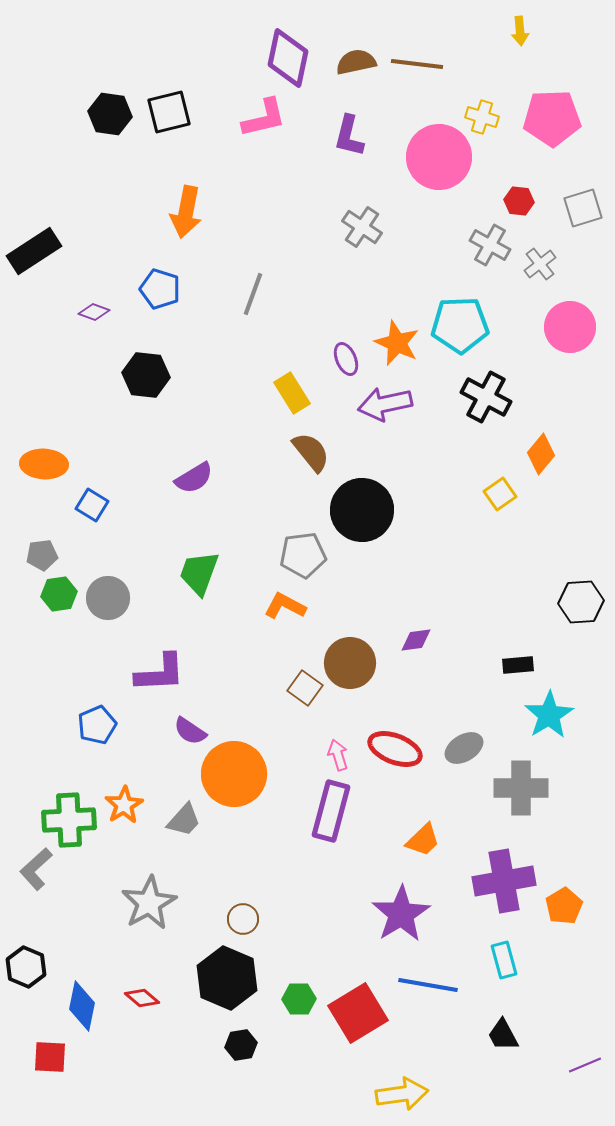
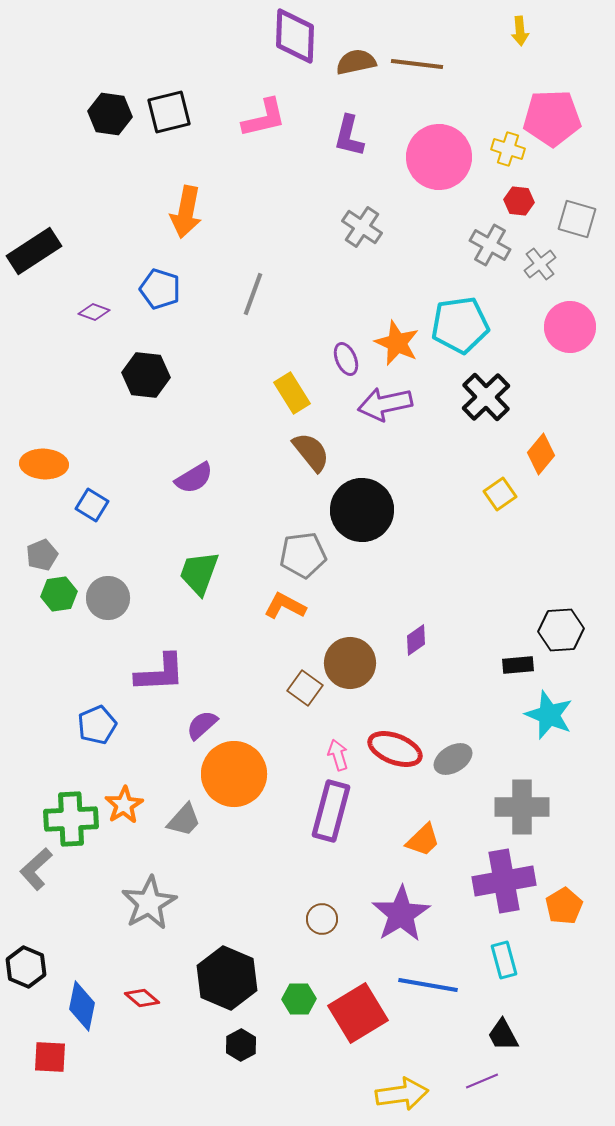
purple diamond at (288, 58): moved 7 px right, 22 px up; rotated 10 degrees counterclockwise
yellow cross at (482, 117): moved 26 px right, 32 px down
gray square at (583, 208): moved 6 px left, 11 px down; rotated 33 degrees clockwise
cyan pentagon at (460, 325): rotated 6 degrees counterclockwise
black cross at (486, 397): rotated 18 degrees clockwise
gray pentagon at (42, 555): rotated 16 degrees counterclockwise
black hexagon at (581, 602): moved 20 px left, 28 px down
purple diamond at (416, 640): rotated 28 degrees counterclockwise
cyan star at (549, 715): rotated 18 degrees counterclockwise
purple semicircle at (190, 731): moved 12 px right, 6 px up; rotated 104 degrees clockwise
gray ellipse at (464, 748): moved 11 px left, 11 px down
gray cross at (521, 788): moved 1 px right, 19 px down
green cross at (69, 820): moved 2 px right, 1 px up
brown circle at (243, 919): moved 79 px right
black hexagon at (241, 1045): rotated 20 degrees counterclockwise
purple line at (585, 1065): moved 103 px left, 16 px down
